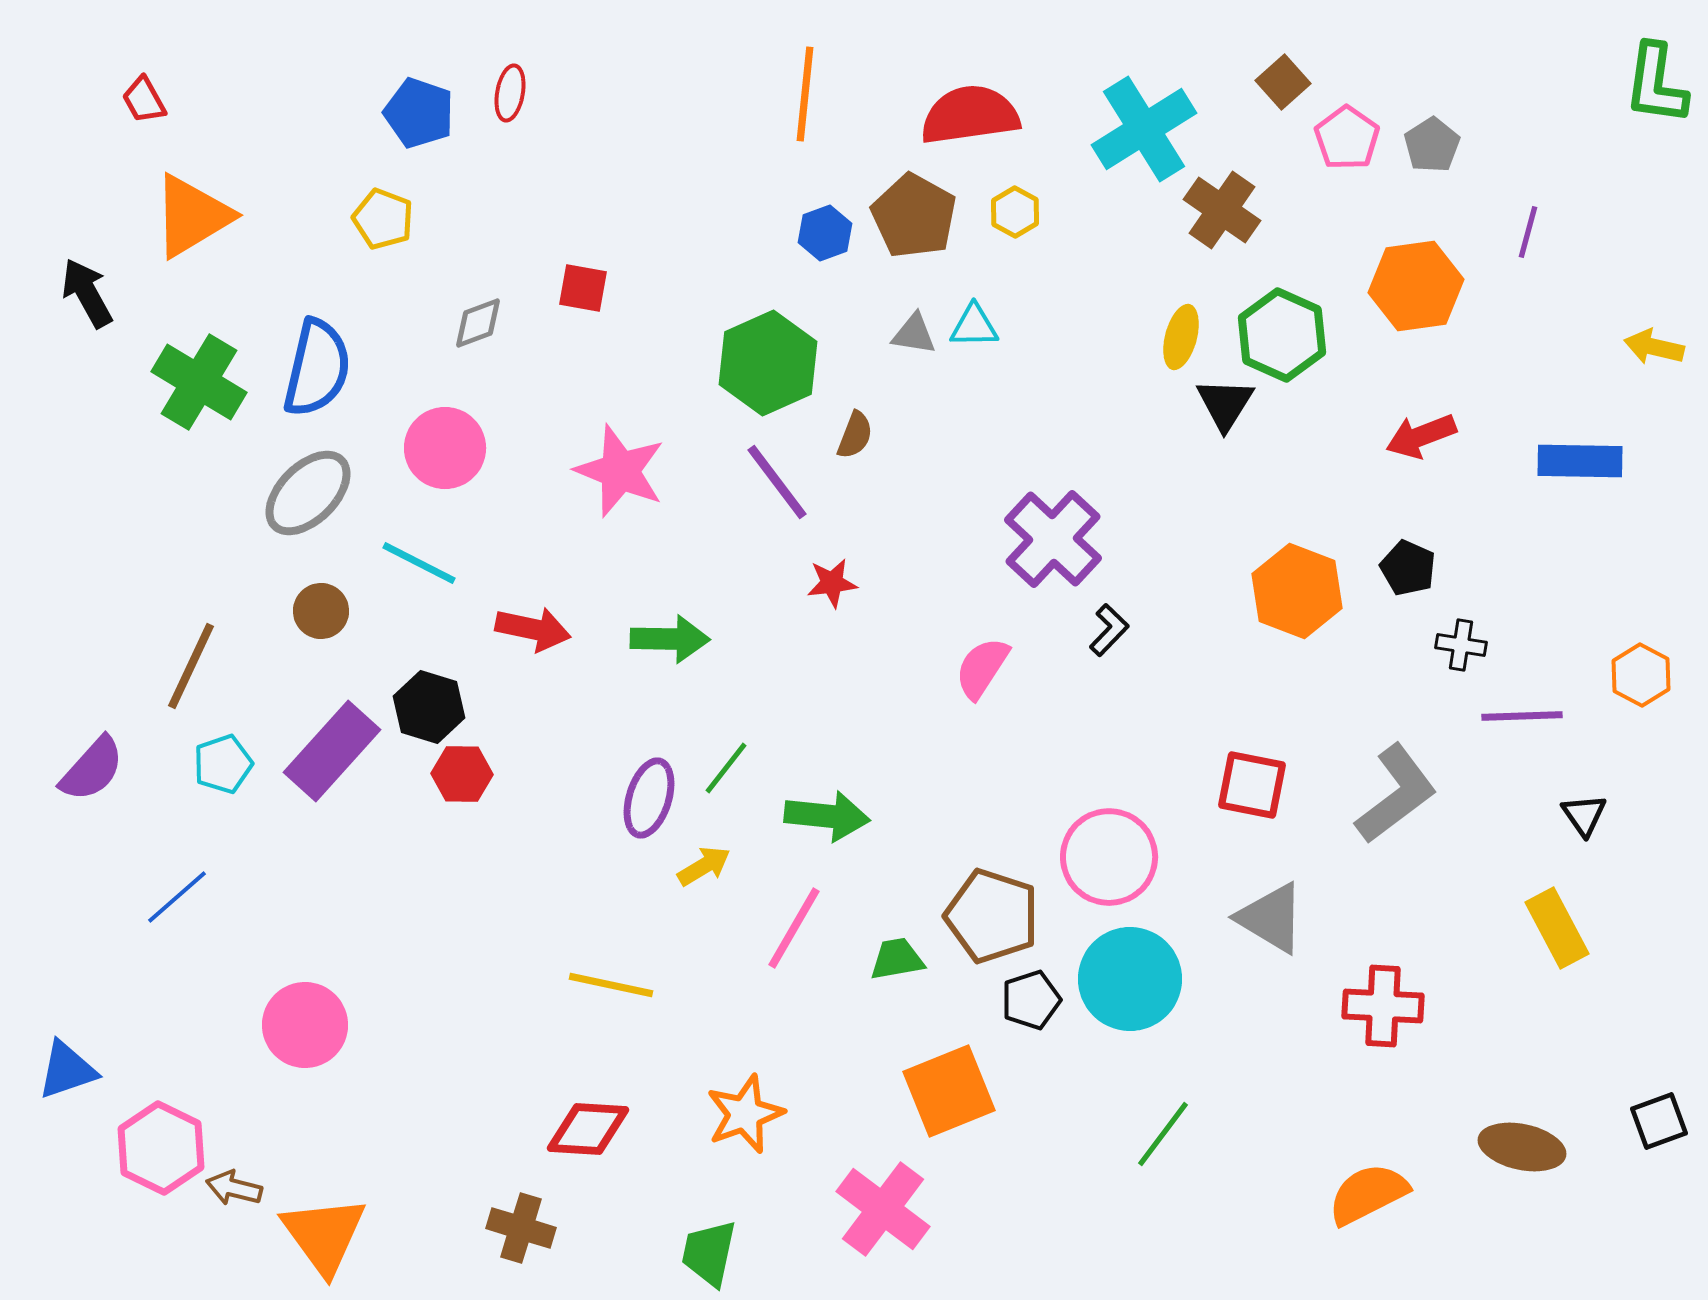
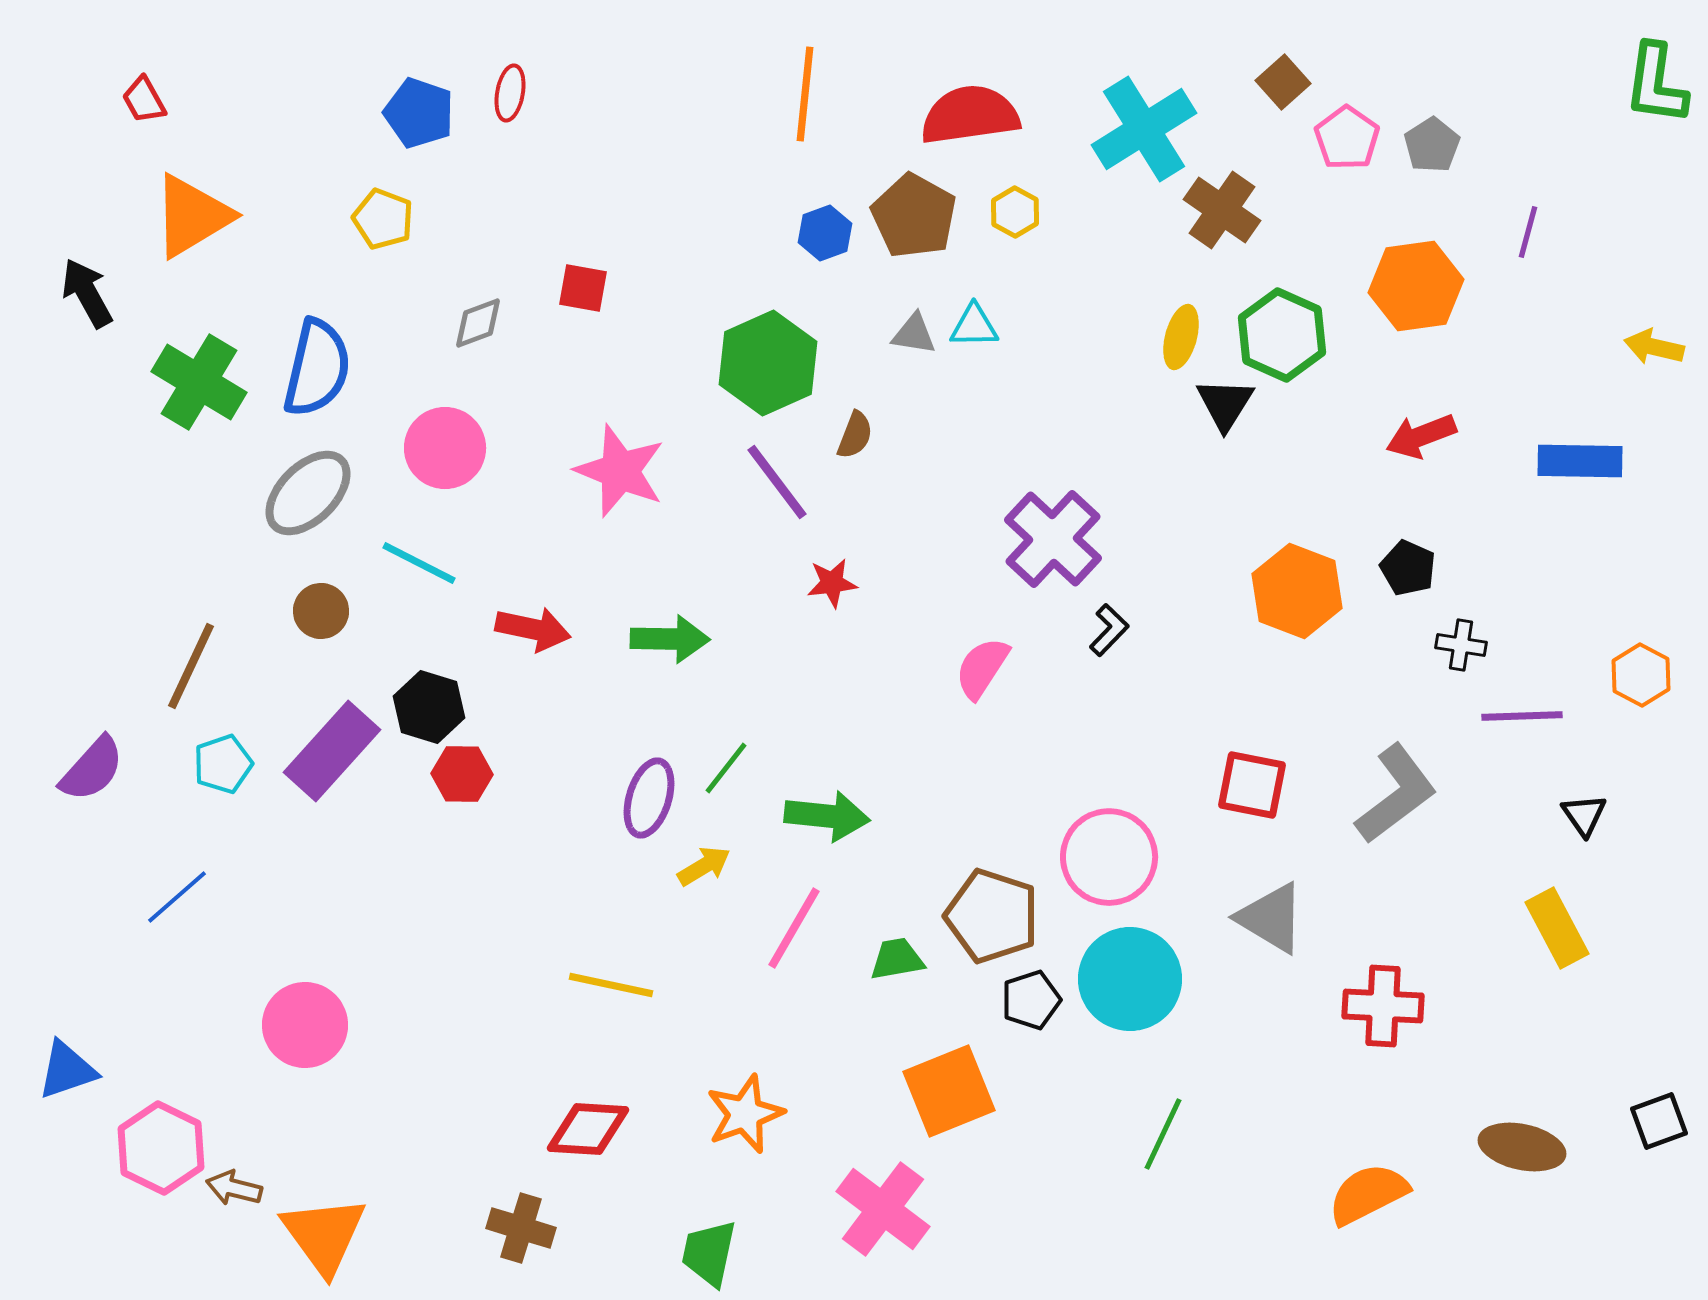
green line at (1163, 1134): rotated 12 degrees counterclockwise
